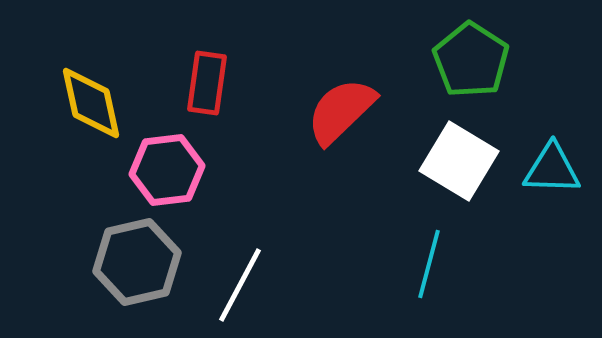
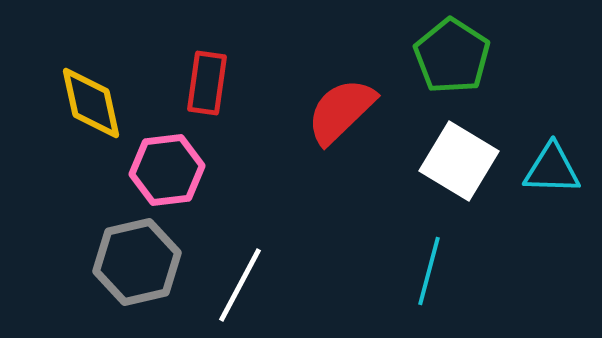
green pentagon: moved 19 px left, 4 px up
cyan line: moved 7 px down
